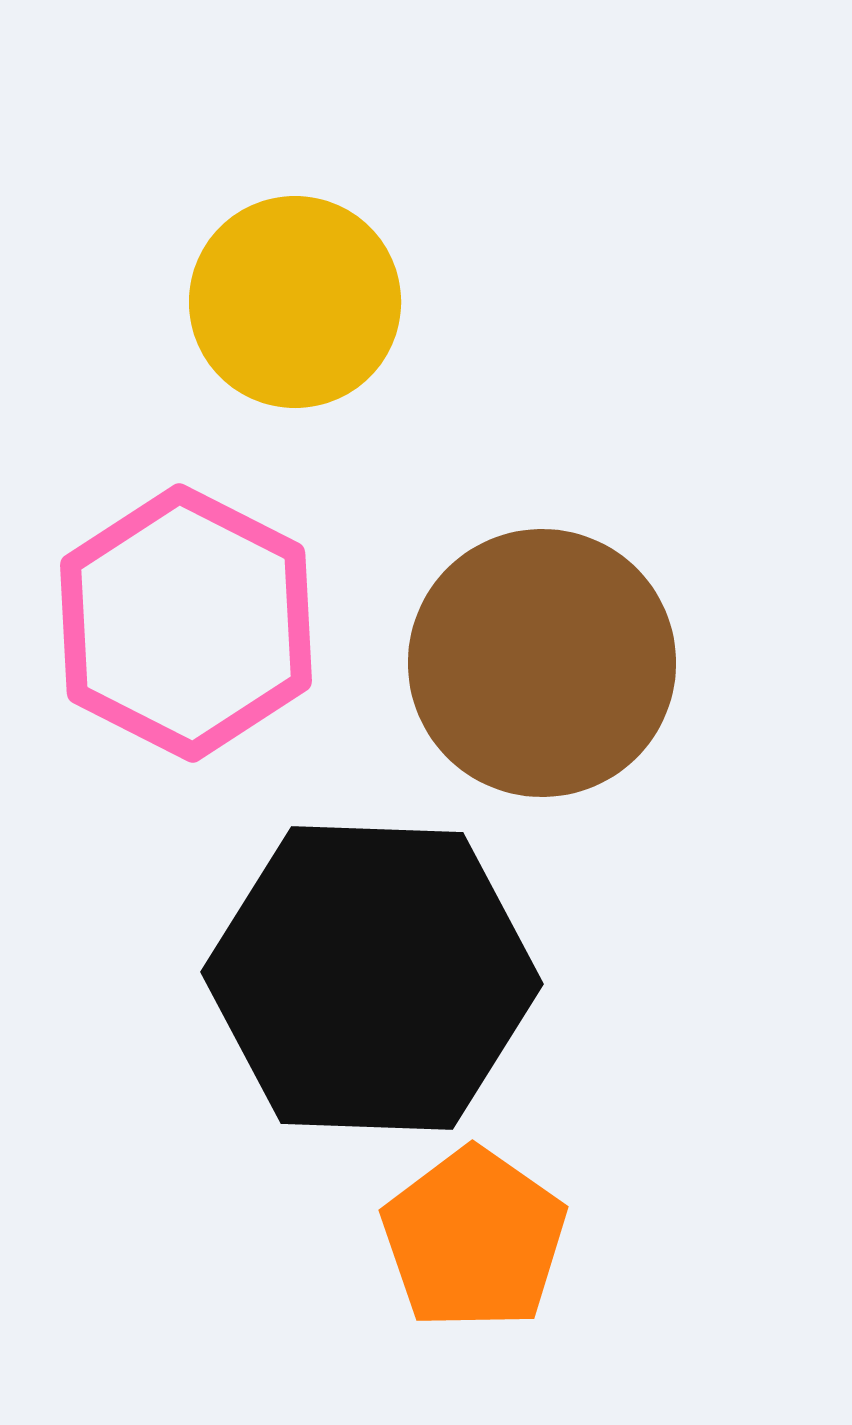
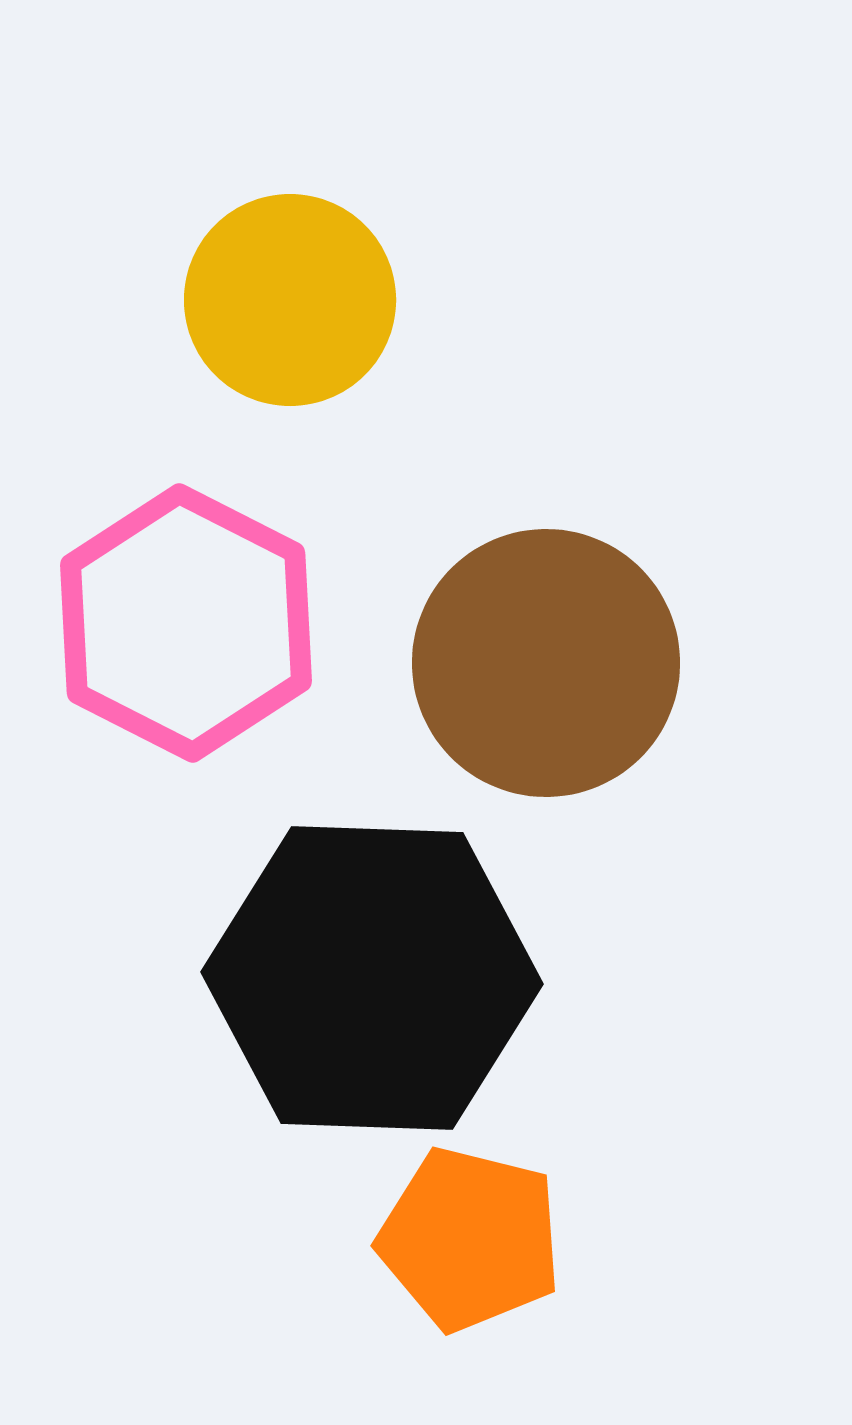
yellow circle: moved 5 px left, 2 px up
brown circle: moved 4 px right
orange pentagon: moved 4 px left; rotated 21 degrees counterclockwise
